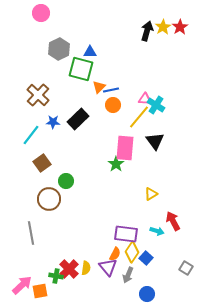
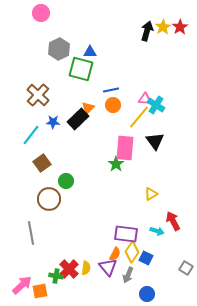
orange triangle: moved 11 px left, 21 px down
blue square: rotated 16 degrees counterclockwise
